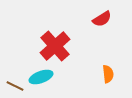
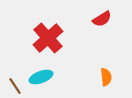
red cross: moved 7 px left, 8 px up
orange semicircle: moved 2 px left, 3 px down
brown line: rotated 30 degrees clockwise
